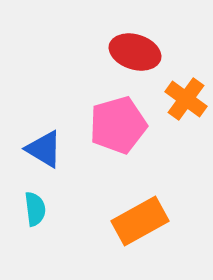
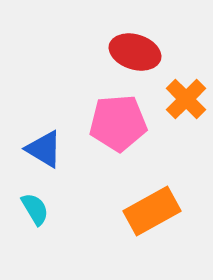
orange cross: rotated 9 degrees clockwise
pink pentagon: moved 2 px up; rotated 12 degrees clockwise
cyan semicircle: rotated 24 degrees counterclockwise
orange rectangle: moved 12 px right, 10 px up
